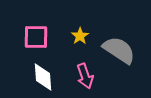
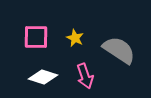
yellow star: moved 5 px left, 2 px down; rotated 12 degrees counterclockwise
white diamond: rotated 68 degrees counterclockwise
